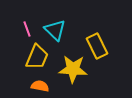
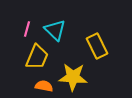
pink line: rotated 35 degrees clockwise
yellow star: moved 8 px down
orange semicircle: moved 4 px right
